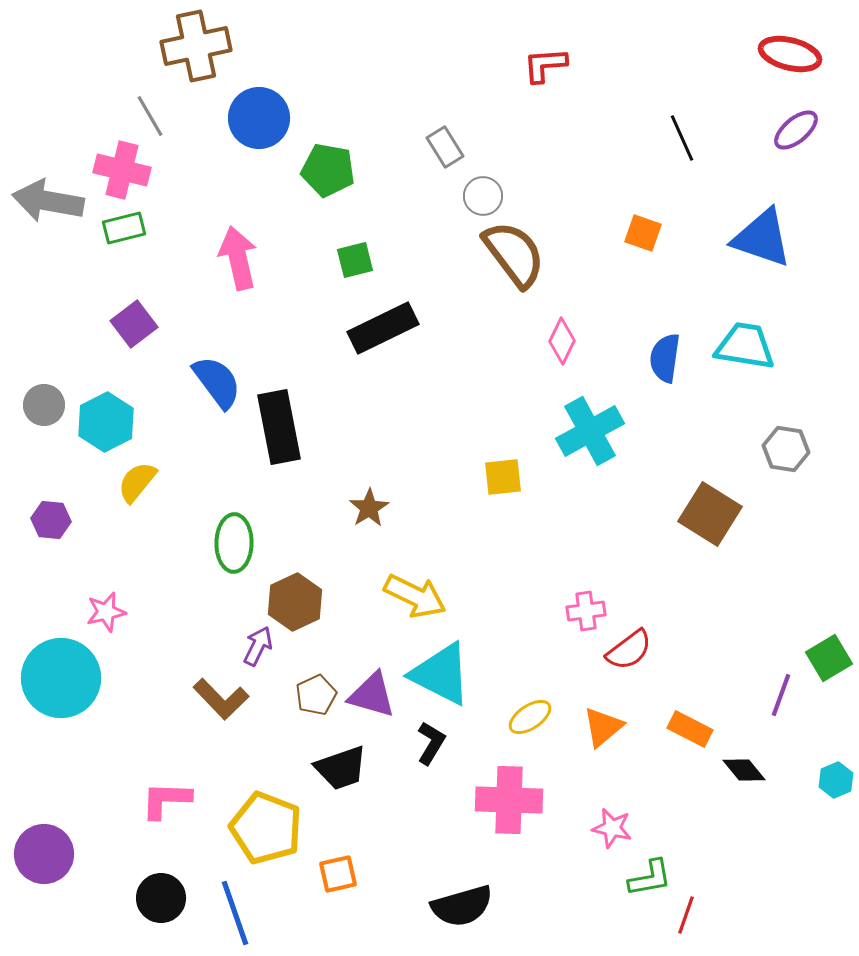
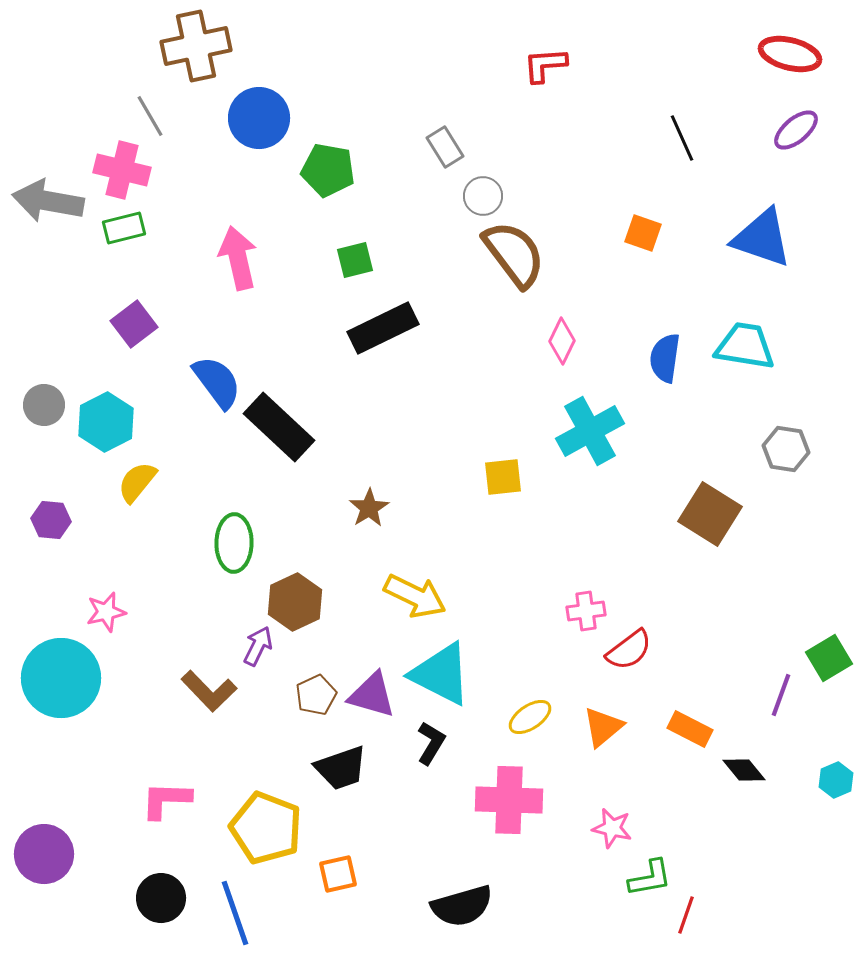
black rectangle at (279, 427): rotated 36 degrees counterclockwise
brown L-shape at (221, 699): moved 12 px left, 8 px up
